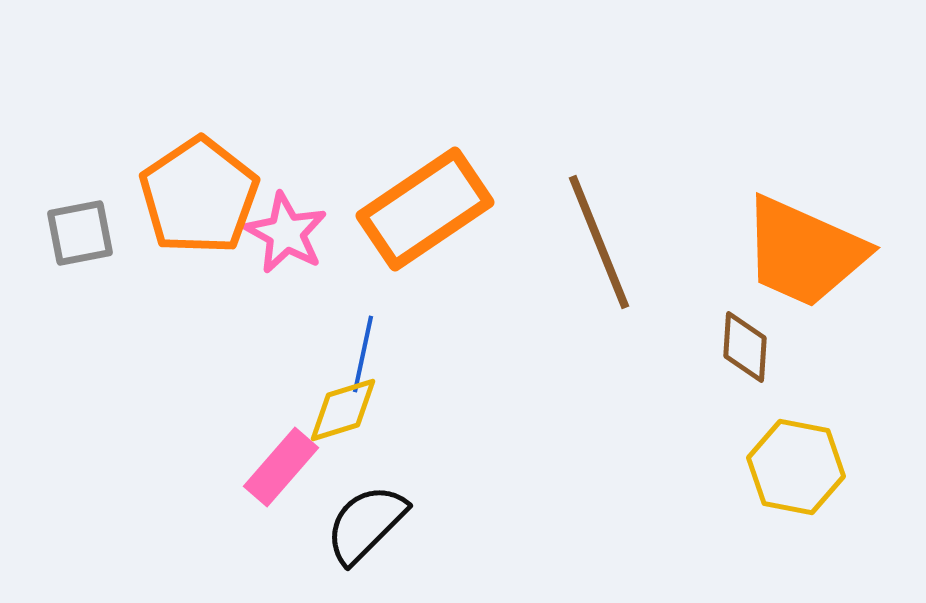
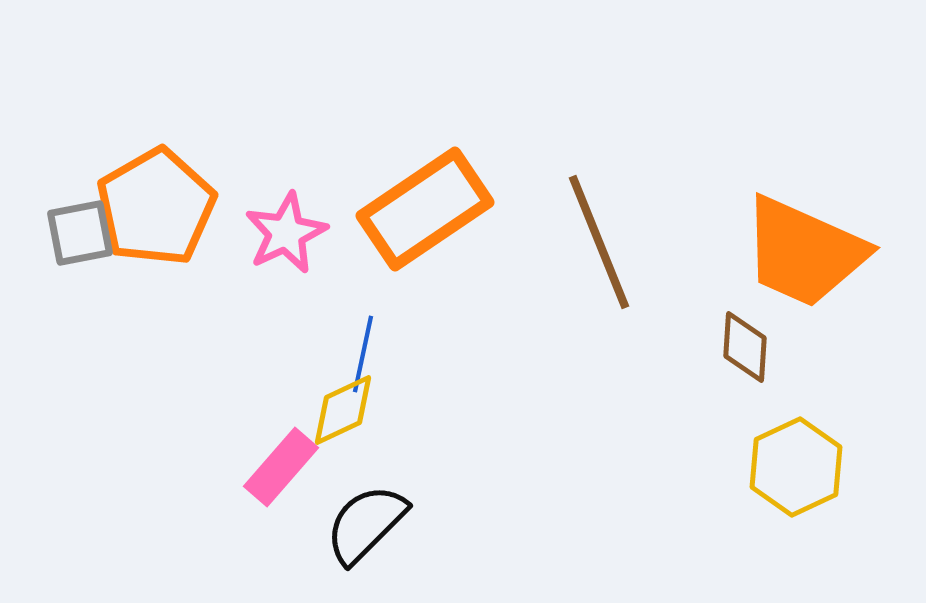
orange pentagon: moved 43 px left, 11 px down; rotated 4 degrees clockwise
pink star: rotated 18 degrees clockwise
yellow diamond: rotated 8 degrees counterclockwise
yellow hexagon: rotated 24 degrees clockwise
